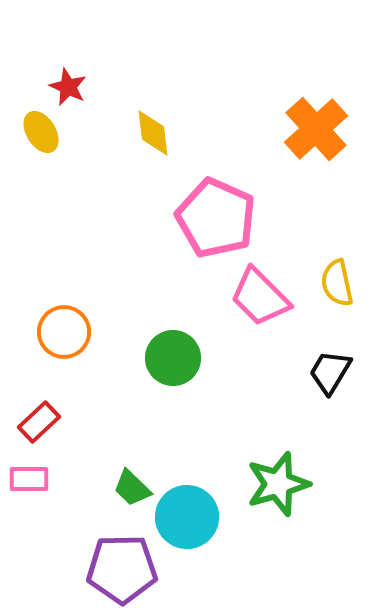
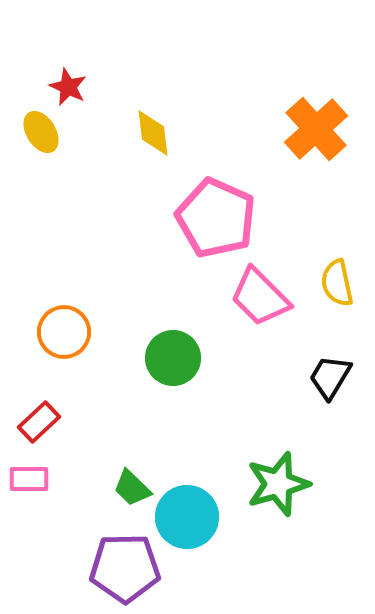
black trapezoid: moved 5 px down
purple pentagon: moved 3 px right, 1 px up
